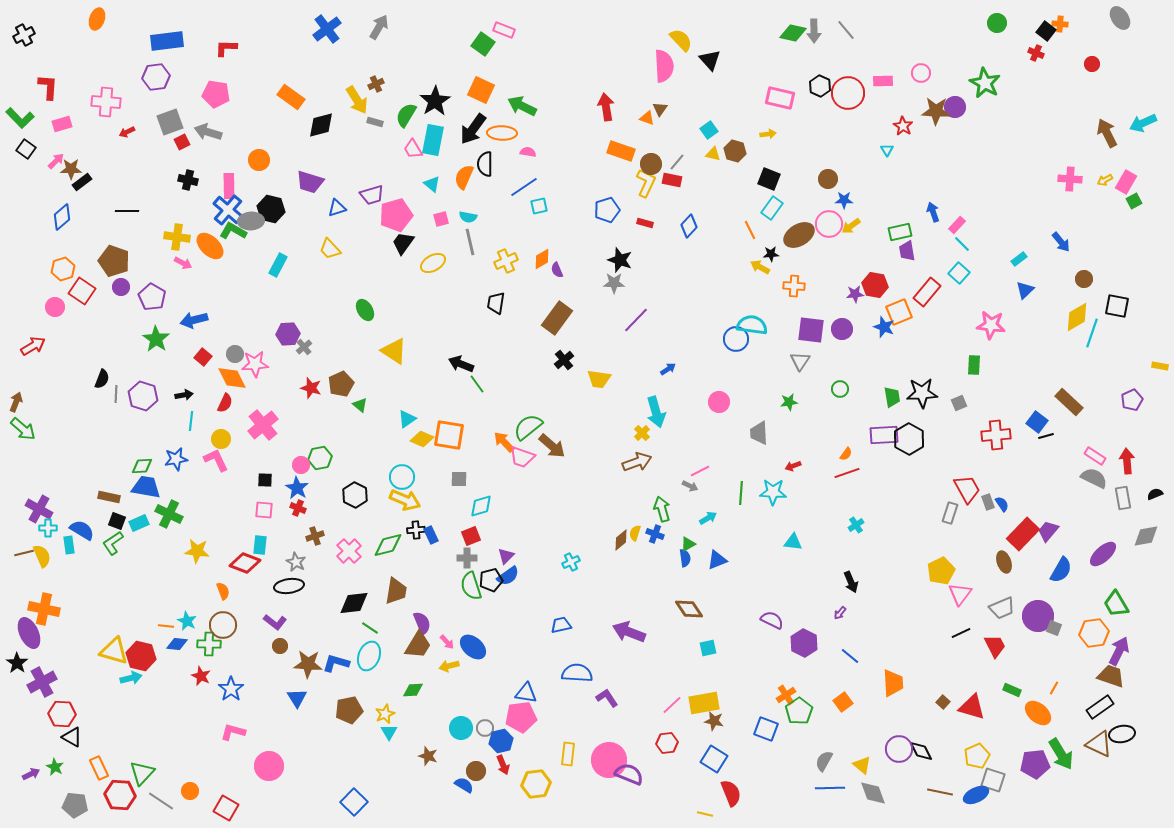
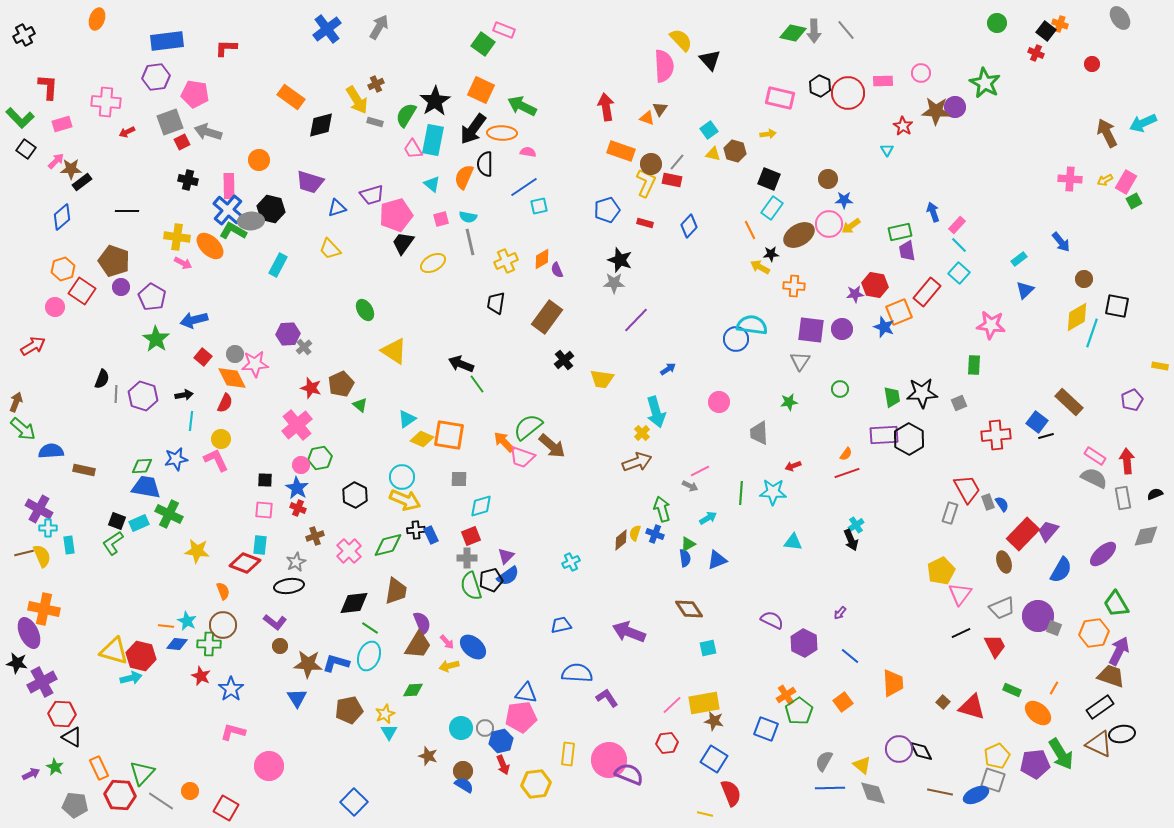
orange cross at (1060, 24): rotated 14 degrees clockwise
pink pentagon at (216, 94): moved 21 px left
cyan line at (962, 244): moved 3 px left, 1 px down
brown rectangle at (557, 318): moved 10 px left, 1 px up
yellow trapezoid at (599, 379): moved 3 px right
pink cross at (263, 425): moved 34 px right
brown rectangle at (109, 497): moved 25 px left, 27 px up
blue semicircle at (82, 530): moved 31 px left, 79 px up; rotated 35 degrees counterclockwise
gray star at (296, 562): rotated 18 degrees clockwise
black arrow at (851, 582): moved 42 px up
black star at (17, 663): rotated 25 degrees counterclockwise
yellow pentagon at (977, 756): moved 20 px right
brown circle at (476, 771): moved 13 px left
